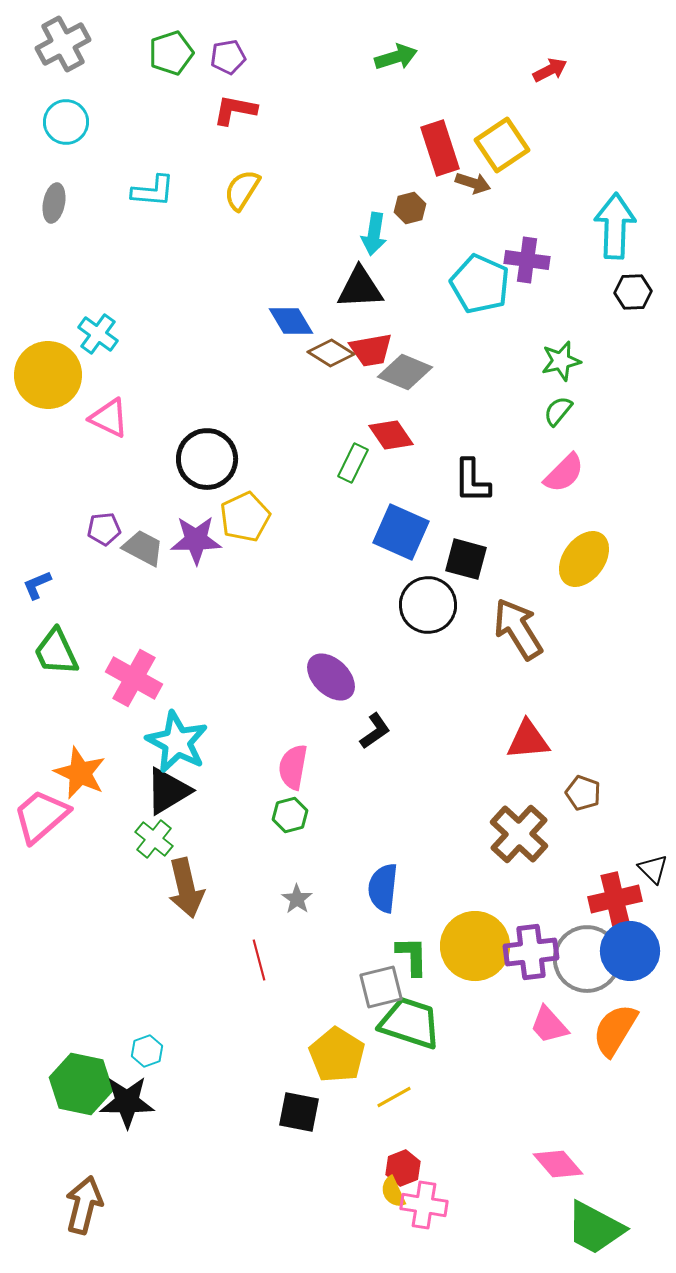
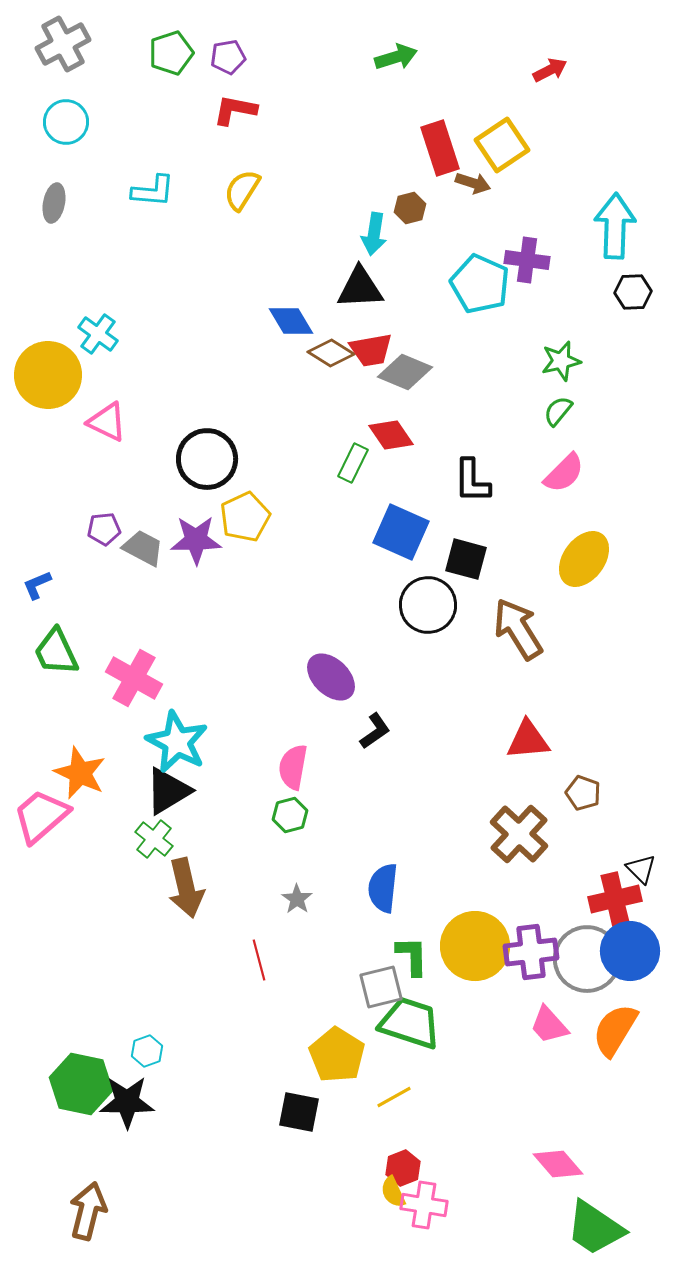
pink triangle at (109, 418): moved 2 px left, 4 px down
black triangle at (653, 869): moved 12 px left
brown arrow at (84, 1205): moved 4 px right, 6 px down
green trapezoid at (595, 1228): rotated 6 degrees clockwise
